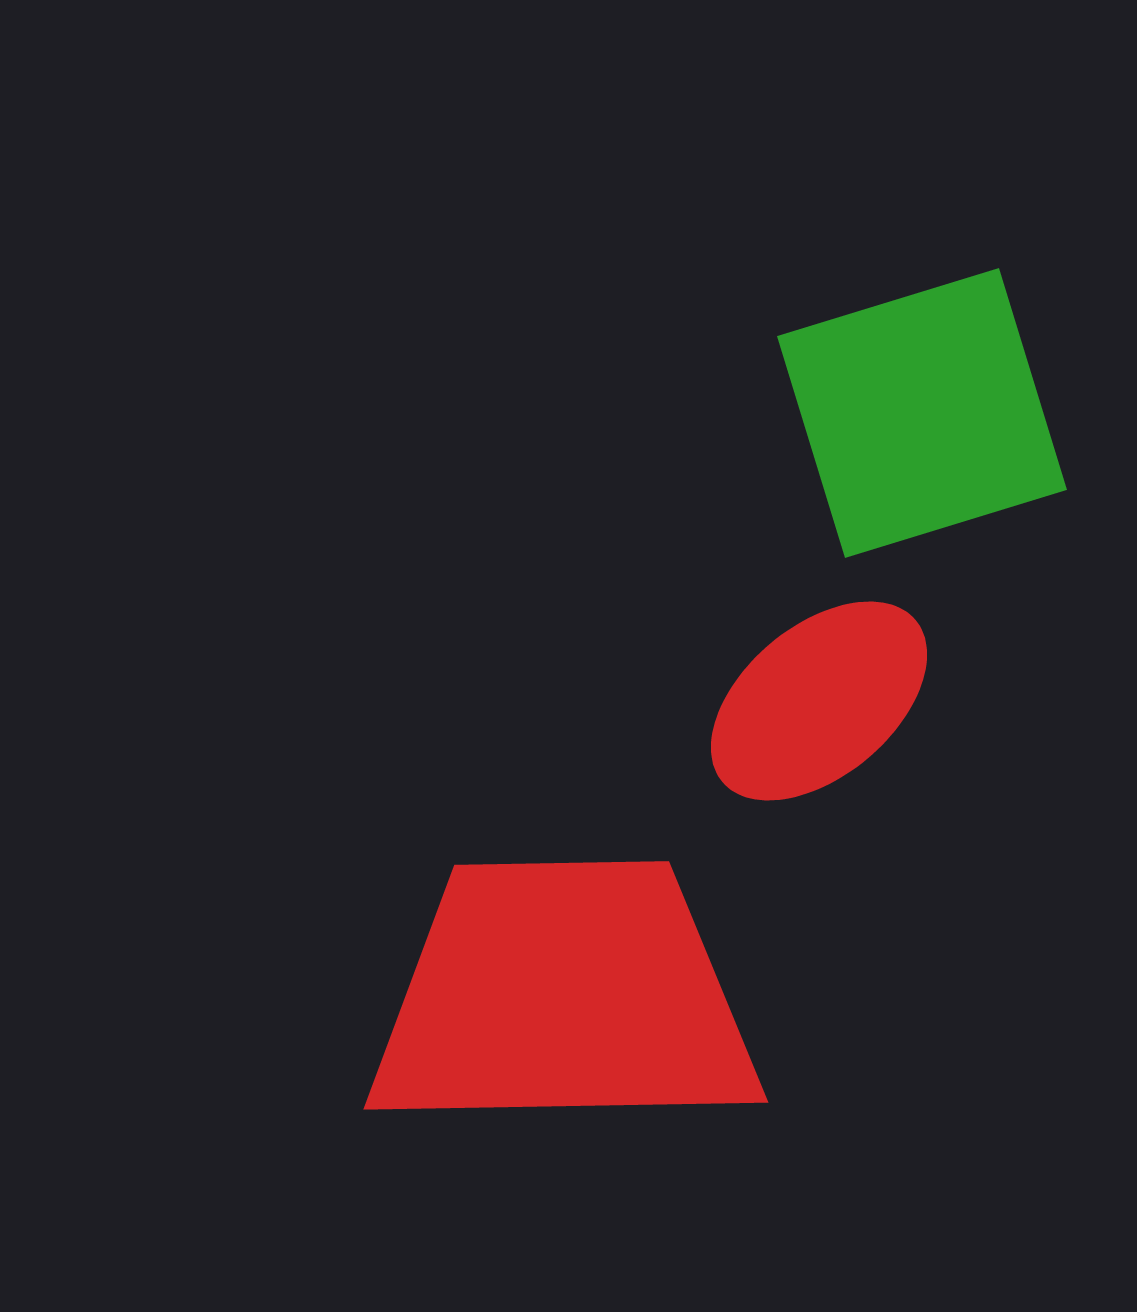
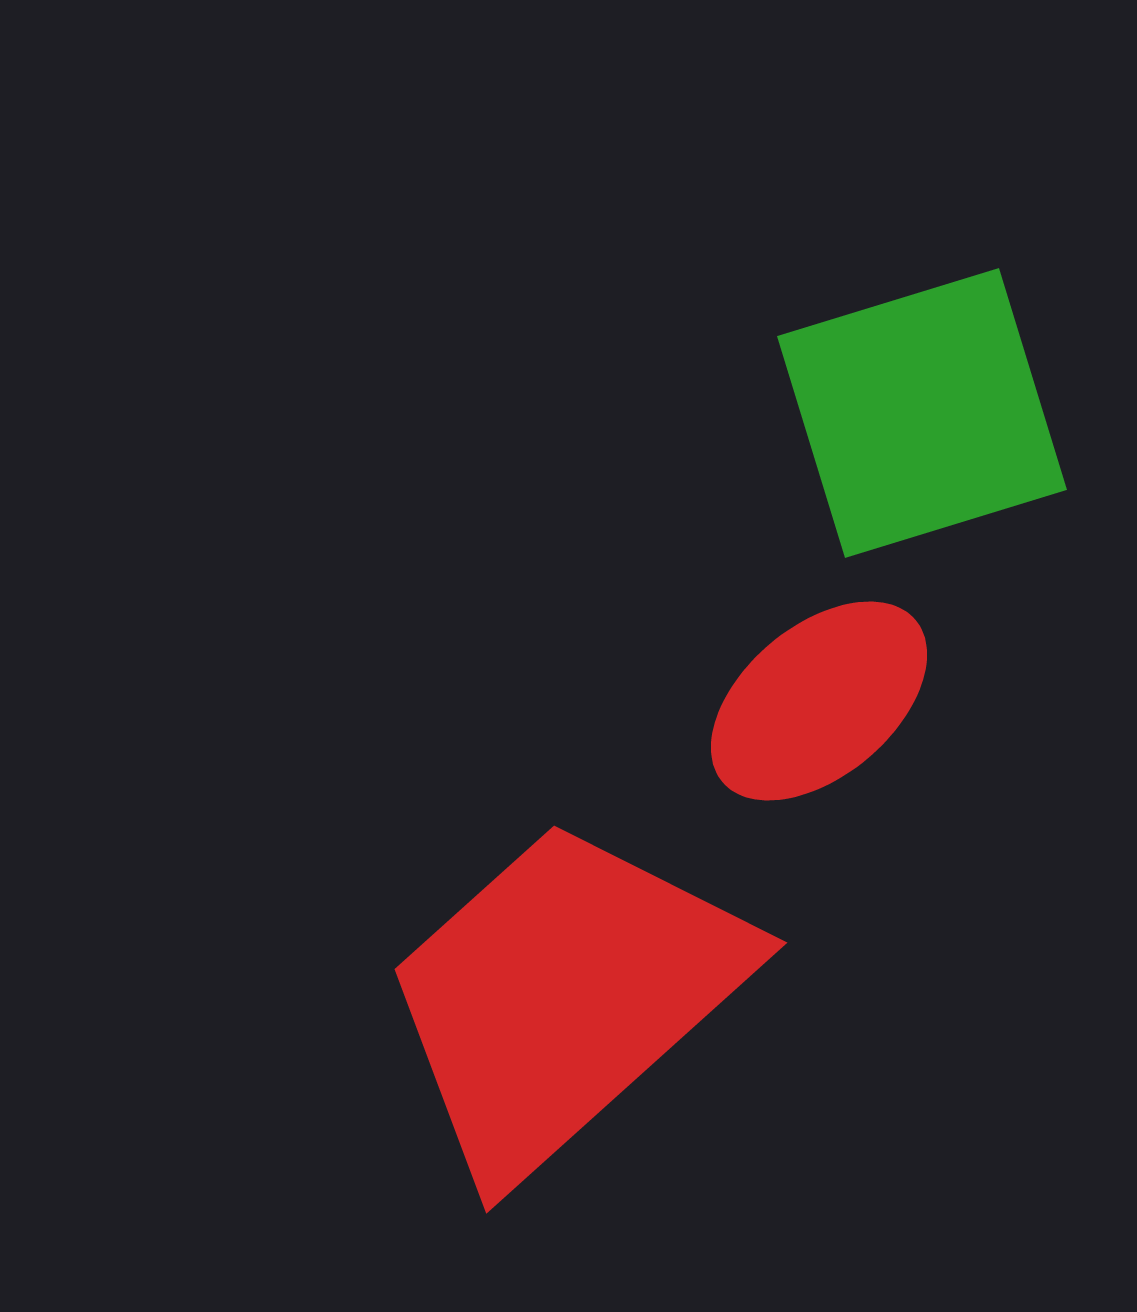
red trapezoid: rotated 41 degrees counterclockwise
